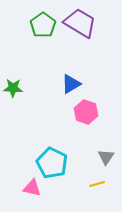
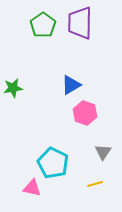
purple trapezoid: rotated 120 degrees counterclockwise
blue triangle: moved 1 px down
green star: rotated 12 degrees counterclockwise
pink hexagon: moved 1 px left, 1 px down
gray triangle: moved 3 px left, 5 px up
cyan pentagon: moved 1 px right
yellow line: moved 2 px left
